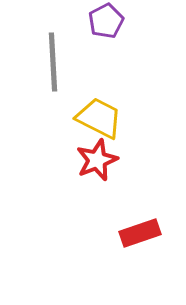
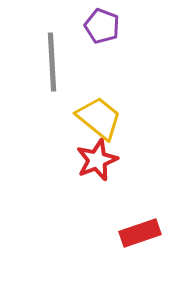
purple pentagon: moved 4 px left, 5 px down; rotated 24 degrees counterclockwise
gray line: moved 1 px left
yellow trapezoid: rotated 12 degrees clockwise
